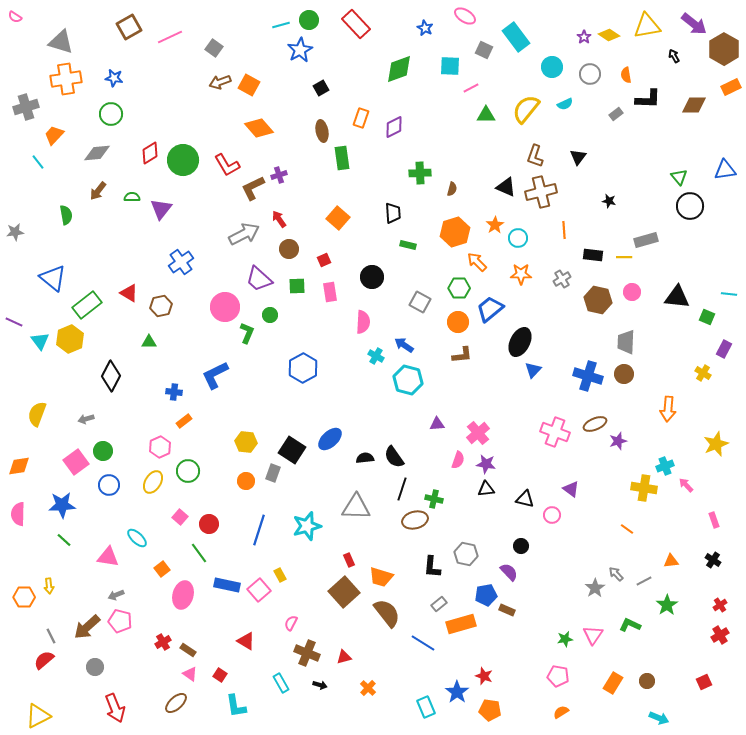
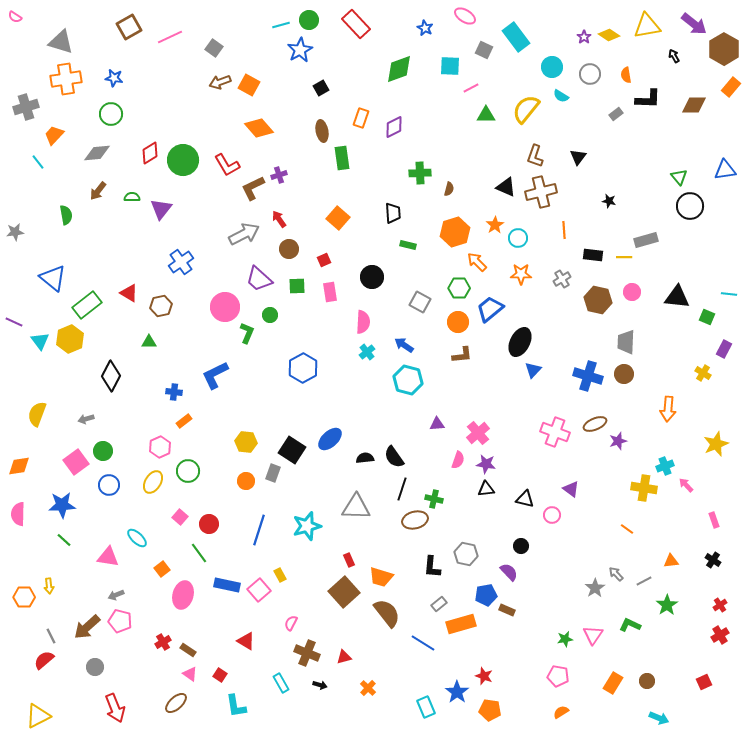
orange rectangle at (731, 87): rotated 24 degrees counterclockwise
cyan semicircle at (565, 104): moved 4 px left, 8 px up; rotated 56 degrees clockwise
brown semicircle at (452, 189): moved 3 px left
cyan cross at (376, 356): moved 9 px left, 4 px up; rotated 21 degrees clockwise
